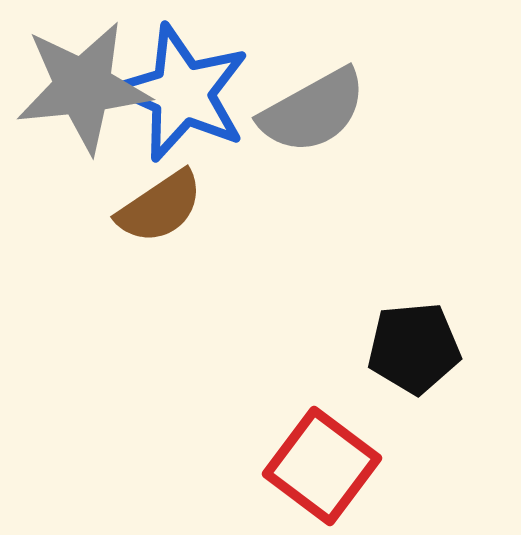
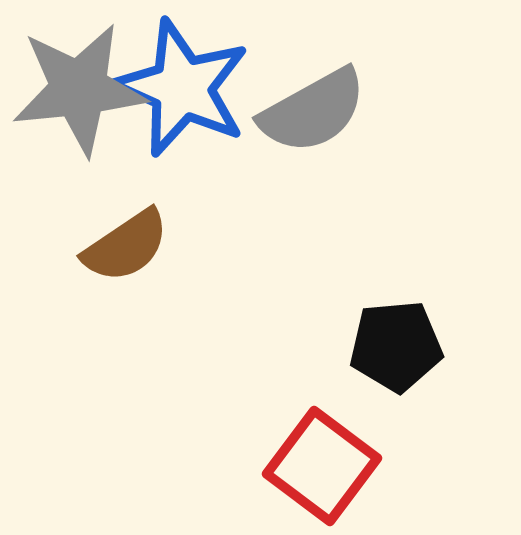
gray star: moved 4 px left, 2 px down
blue star: moved 5 px up
brown semicircle: moved 34 px left, 39 px down
black pentagon: moved 18 px left, 2 px up
